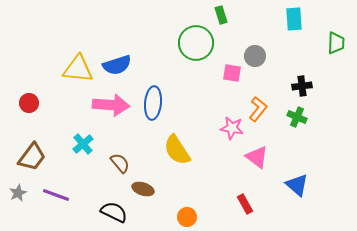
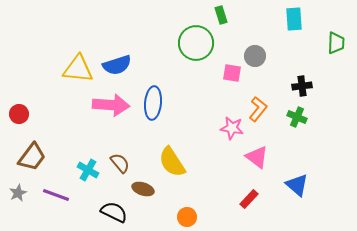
red circle: moved 10 px left, 11 px down
cyan cross: moved 5 px right, 26 px down; rotated 20 degrees counterclockwise
yellow semicircle: moved 5 px left, 12 px down
red rectangle: moved 4 px right, 5 px up; rotated 72 degrees clockwise
